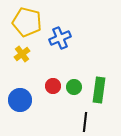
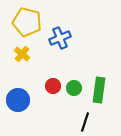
yellow cross: rotated 14 degrees counterclockwise
green circle: moved 1 px down
blue circle: moved 2 px left
black line: rotated 12 degrees clockwise
